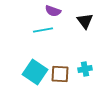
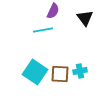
purple semicircle: rotated 84 degrees counterclockwise
black triangle: moved 3 px up
cyan cross: moved 5 px left, 2 px down
